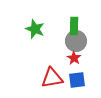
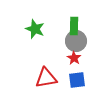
red triangle: moved 6 px left
